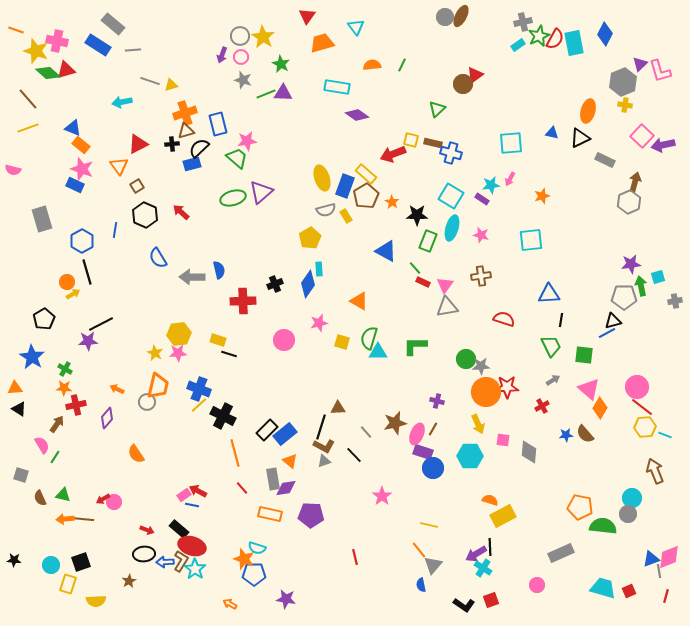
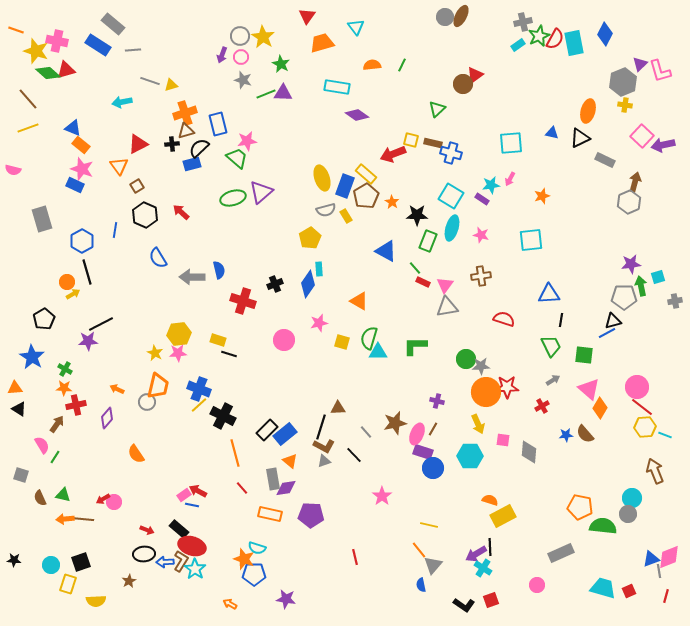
red cross at (243, 301): rotated 20 degrees clockwise
